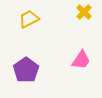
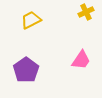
yellow cross: moved 2 px right; rotated 21 degrees clockwise
yellow trapezoid: moved 2 px right, 1 px down
